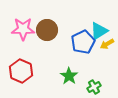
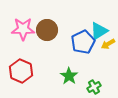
yellow arrow: moved 1 px right
